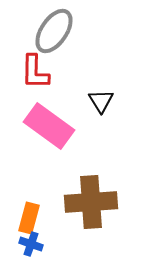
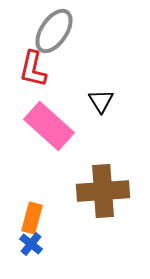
red L-shape: moved 2 px left, 3 px up; rotated 12 degrees clockwise
pink rectangle: rotated 6 degrees clockwise
brown cross: moved 12 px right, 11 px up
orange rectangle: moved 3 px right
blue cross: rotated 20 degrees clockwise
